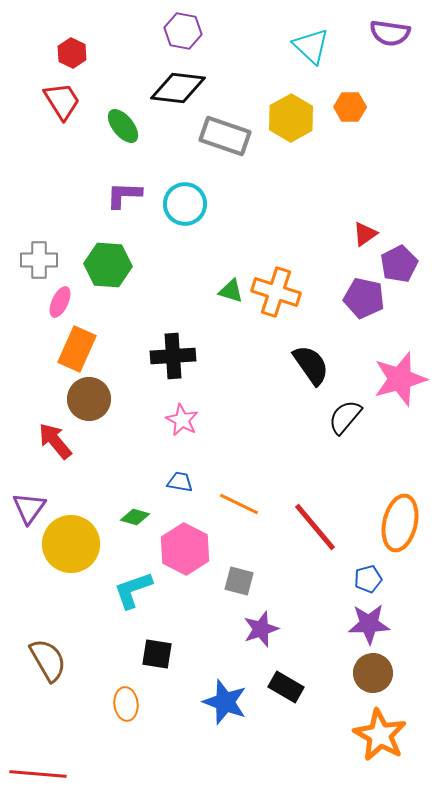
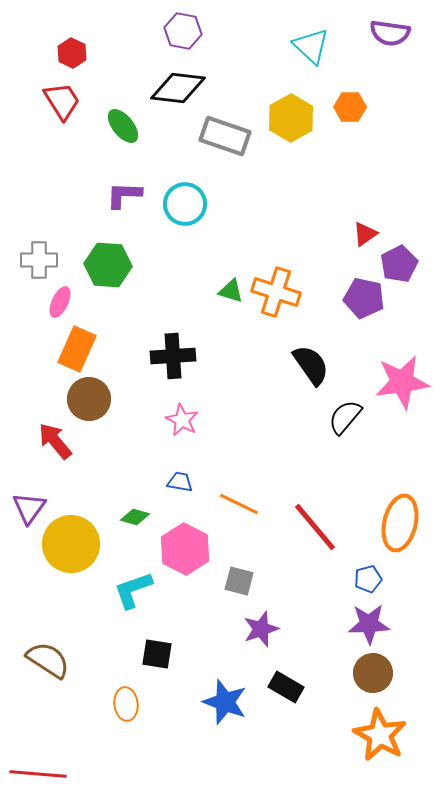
pink star at (400, 379): moved 2 px right, 3 px down; rotated 8 degrees clockwise
brown semicircle at (48, 660): rotated 27 degrees counterclockwise
